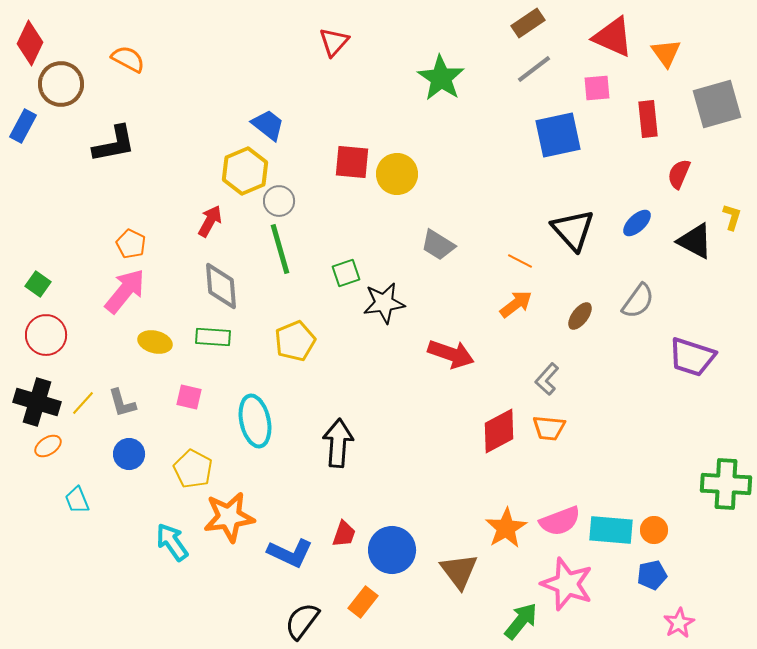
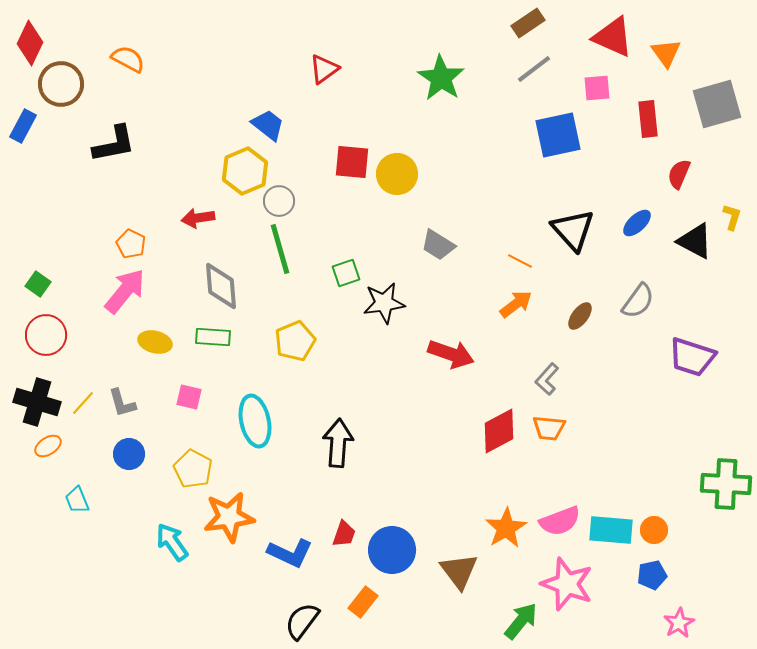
red triangle at (334, 42): moved 10 px left, 27 px down; rotated 12 degrees clockwise
red arrow at (210, 221): moved 12 px left, 3 px up; rotated 128 degrees counterclockwise
